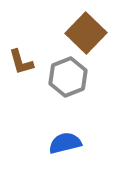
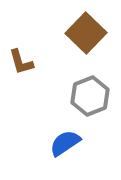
gray hexagon: moved 22 px right, 19 px down
blue semicircle: rotated 20 degrees counterclockwise
